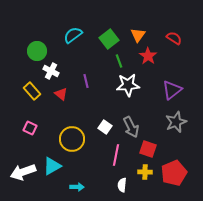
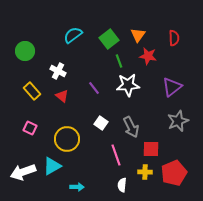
red semicircle: rotated 56 degrees clockwise
green circle: moved 12 px left
red star: rotated 24 degrees counterclockwise
white cross: moved 7 px right
purple line: moved 8 px right, 7 px down; rotated 24 degrees counterclockwise
purple triangle: moved 3 px up
red triangle: moved 1 px right, 2 px down
gray star: moved 2 px right, 1 px up
white square: moved 4 px left, 4 px up
yellow circle: moved 5 px left
red square: moved 3 px right; rotated 18 degrees counterclockwise
pink line: rotated 30 degrees counterclockwise
